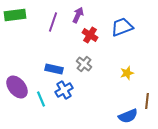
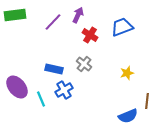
purple line: rotated 24 degrees clockwise
